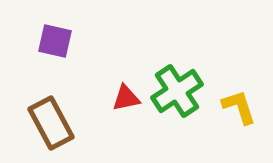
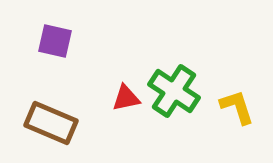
green cross: moved 3 px left; rotated 24 degrees counterclockwise
yellow L-shape: moved 2 px left
brown rectangle: rotated 39 degrees counterclockwise
